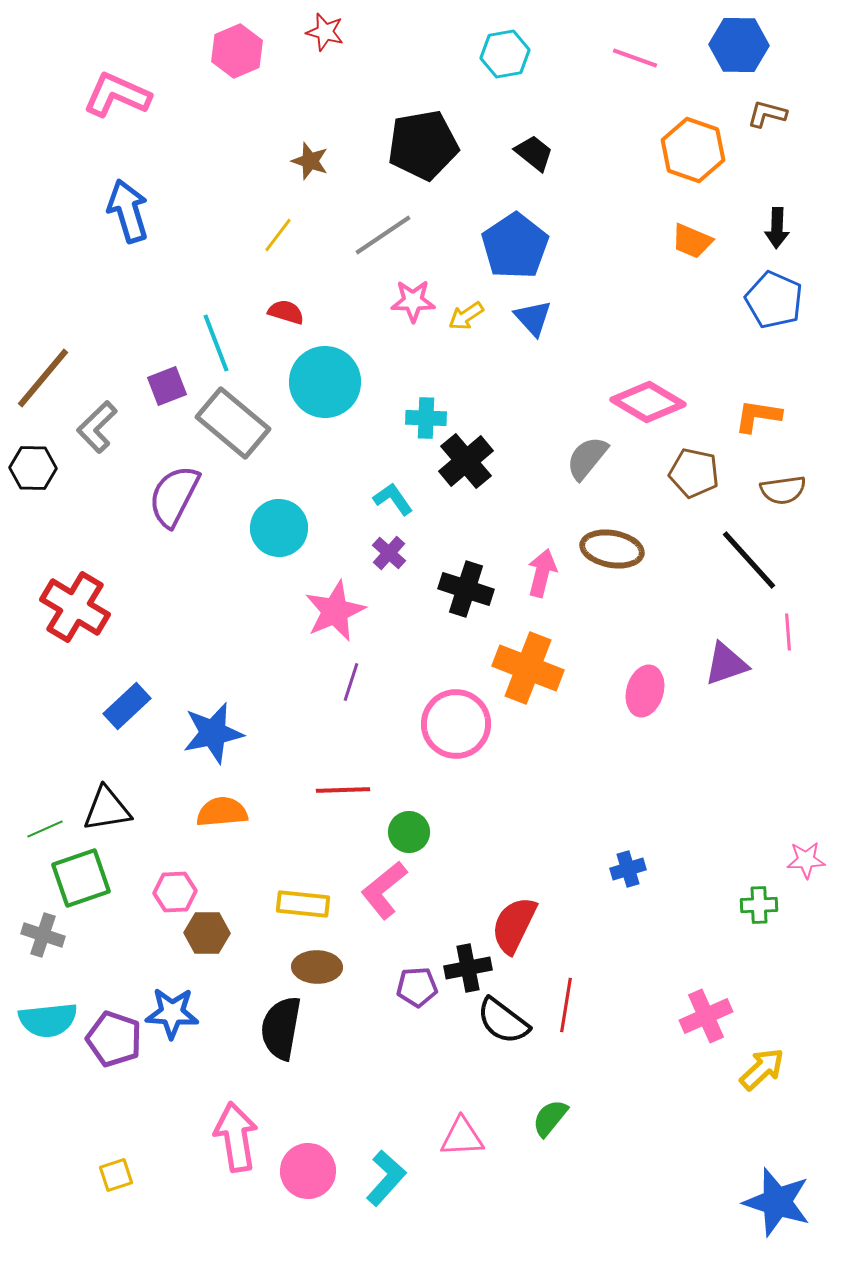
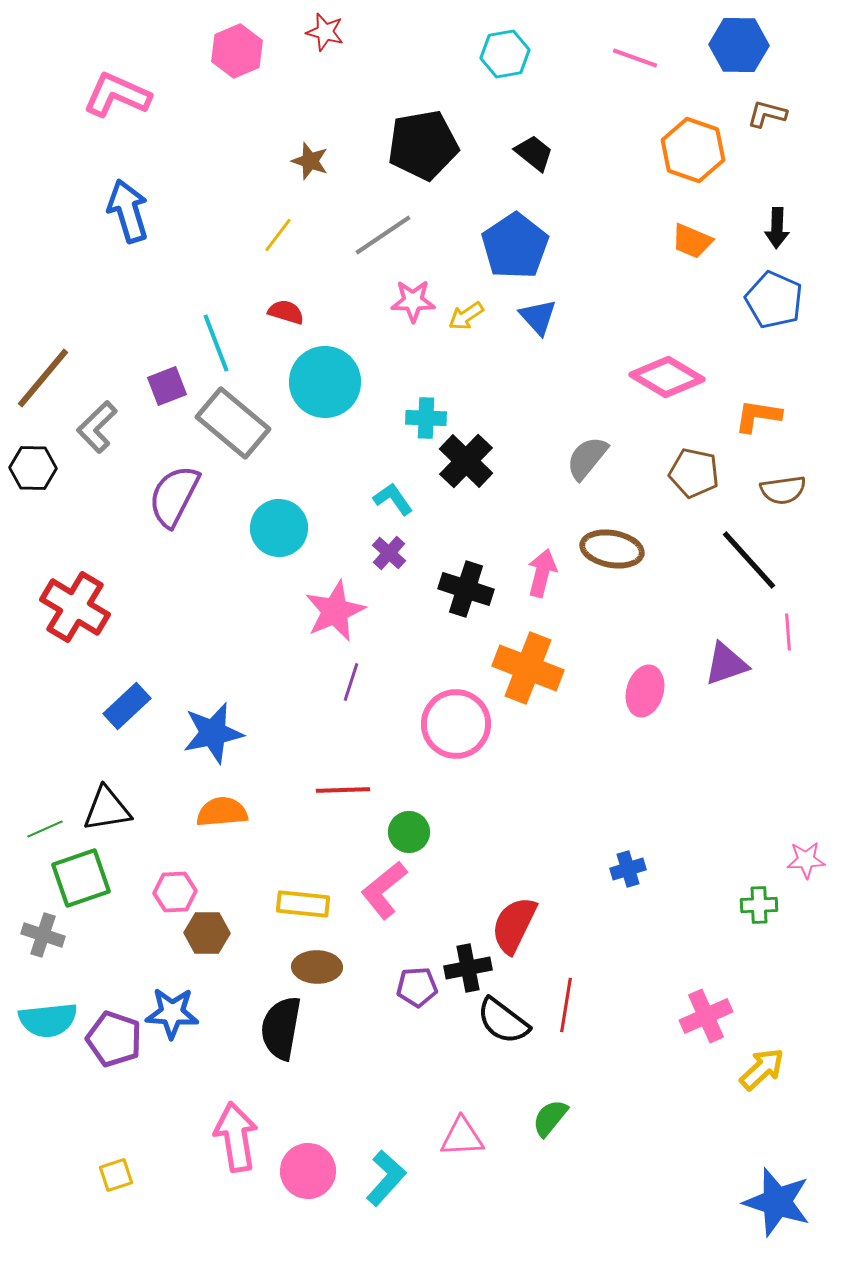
blue triangle at (533, 318): moved 5 px right, 1 px up
pink diamond at (648, 402): moved 19 px right, 25 px up
black cross at (466, 461): rotated 6 degrees counterclockwise
